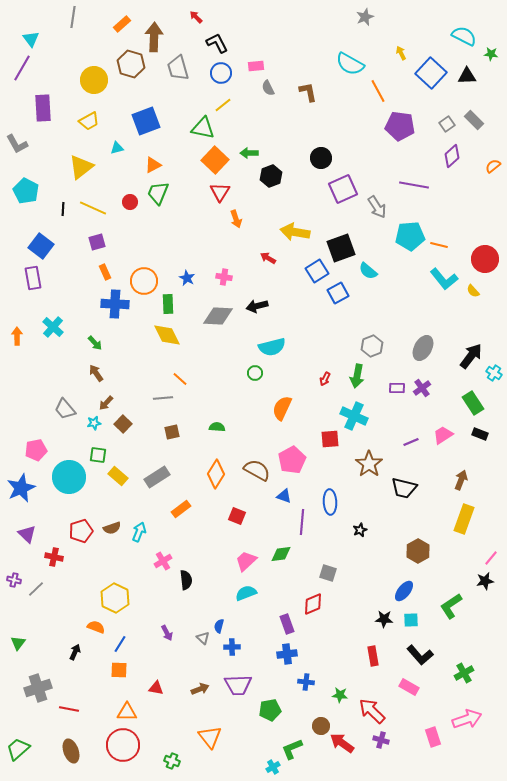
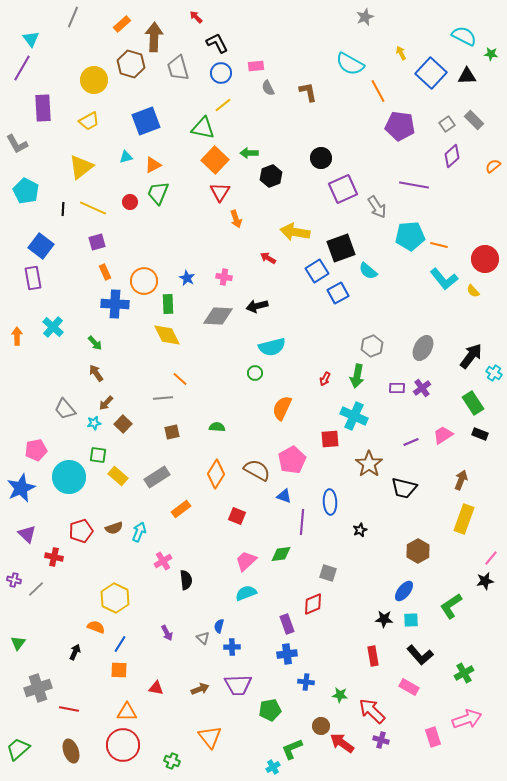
gray line at (73, 17): rotated 15 degrees clockwise
cyan triangle at (117, 148): moved 9 px right, 9 px down
brown semicircle at (112, 528): moved 2 px right
